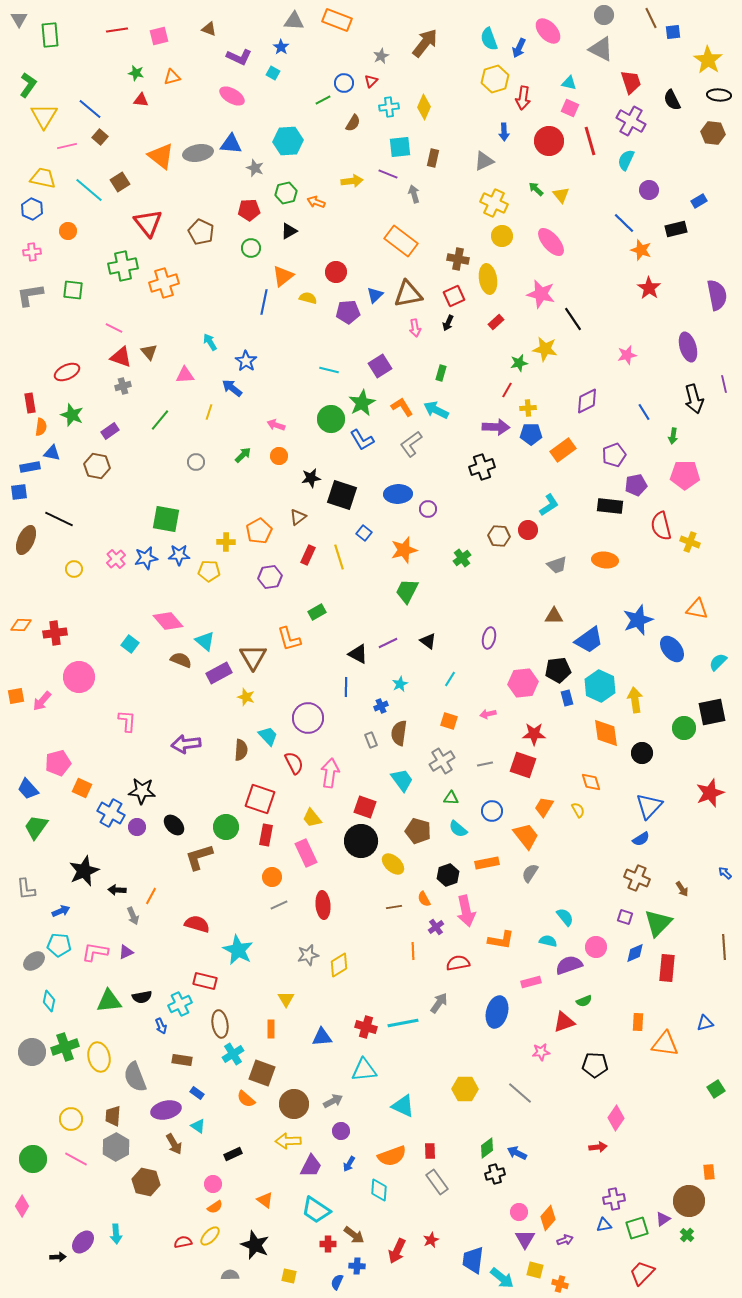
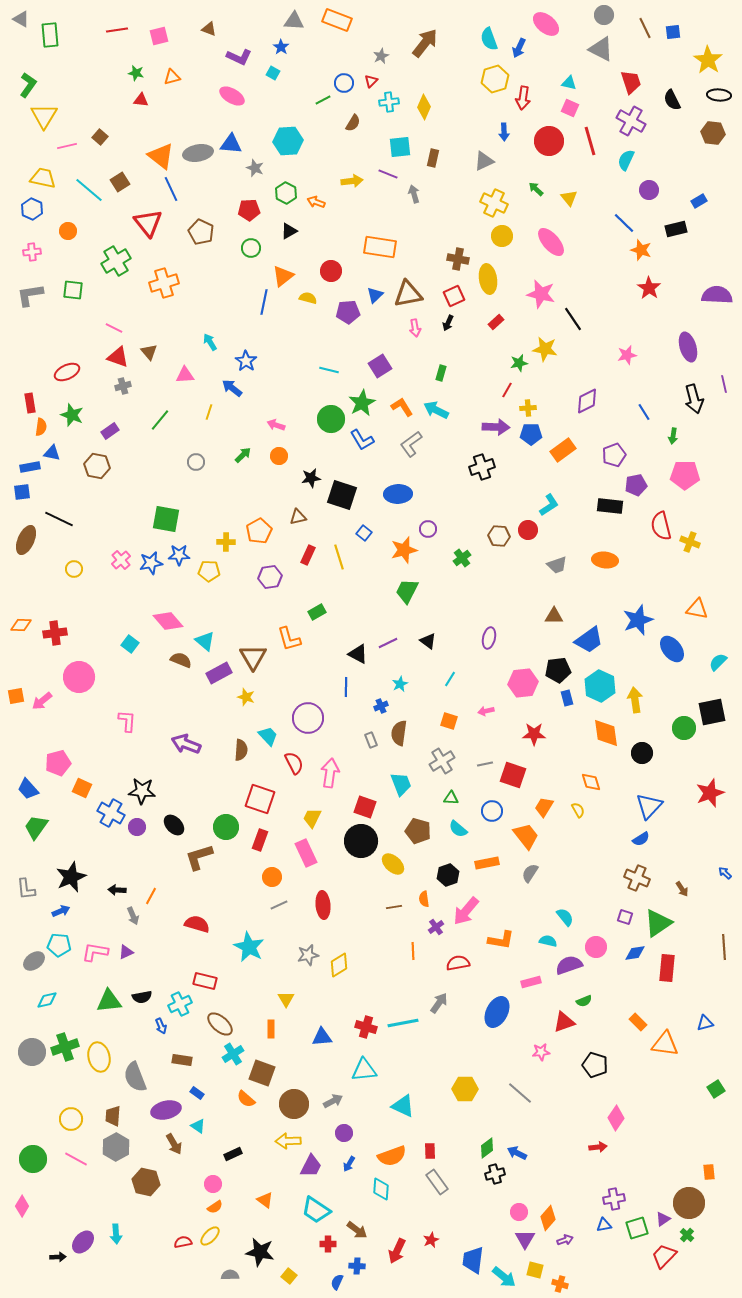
brown line at (651, 18): moved 6 px left, 10 px down
gray triangle at (19, 19): moved 2 px right; rotated 30 degrees counterclockwise
pink ellipse at (548, 31): moved 2 px left, 7 px up; rotated 8 degrees counterclockwise
cyan cross at (389, 107): moved 5 px up
blue line at (90, 109): moved 81 px right, 80 px down; rotated 25 degrees clockwise
green hexagon at (286, 193): rotated 20 degrees counterclockwise
yellow triangle at (561, 195): moved 8 px right, 3 px down
orange rectangle at (401, 241): moved 21 px left, 6 px down; rotated 28 degrees counterclockwise
green cross at (123, 266): moved 7 px left, 5 px up; rotated 20 degrees counterclockwise
red circle at (336, 272): moved 5 px left, 1 px up
purple semicircle at (717, 295): rotated 76 degrees counterclockwise
red triangle at (121, 357): moved 3 px left
blue square at (19, 492): moved 3 px right
purple circle at (428, 509): moved 20 px down
brown triangle at (298, 517): rotated 24 degrees clockwise
blue star at (146, 558): moved 5 px right, 5 px down
pink cross at (116, 559): moved 5 px right, 1 px down
pink arrow at (42, 701): rotated 10 degrees clockwise
pink arrow at (488, 714): moved 2 px left, 3 px up
purple arrow at (186, 744): rotated 28 degrees clockwise
red square at (523, 765): moved 10 px left, 10 px down
cyan trapezoid at (402, 780): moved 1 px left, 4 px down; rotated 15 degrees clockwise
yellow trapezoid at (312, 818): rotated 65 degrees clockwise
red rectangle at (266, 835): moved 6 px left, 5 px down; rotated 10 degrees clockwise
black star at (84, 871): moved 13 px left, 6 px down
orange semicircle at (424, 899): rotated 21 degrees clockwise
pink arrow at (466, 911): rotated 52 degrees clockwise
green triangle at (658, 923): rotated 12 degrees clockwise
cyan star at (238, 950): moved 11 px right, 3 px up
blue diamond at (635, 953): rotated 15 degrees clockwise
cyan diamond at (49, 1001): moved 2 px left, 1 px up; rotated 65 degrees clockwise
blue ellipse at (497, 1012): rotated 12 degrees clockwise
orange rectangle at (638, 1022): rotated 48 degrees counterclockwise
brown ellipse at (220, 1024): rotated 40 degrees counterclockwise
black pentagon at (595, 1065): rotated 15 degrees clockwise
purple circle at (341, 1131): moved 3 px right, 2 px down
cyan diamond at (379, 1190): moved 2 px right, 1 px up
brown circle at (689, 1201): moved 2 px down
brown arrow at (354, 1235): moved 3 px right, 5 px up
black star at (255, 1245): moved 5 px right, 7 px down; rotated 12 degrees counterclockwise
red trapezoid at (642, 1273): moved 22 px right, 17 px up
yellow square at (289, 1276): rotated 28 degrees clockwise
cyan arrow at (502, 1278): moved 2 px right, 1 px up
